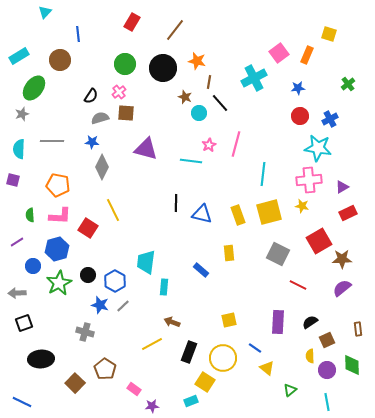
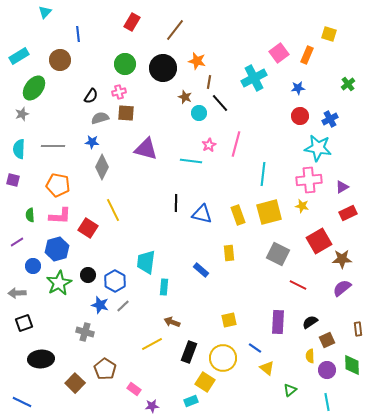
pink cross at (119, 92): rotated 24 degrees clockwise
gray line at (52, 141): moved 1 px right, 5 px down
